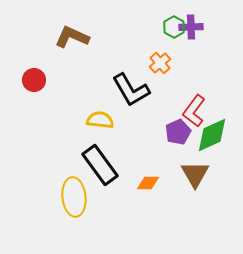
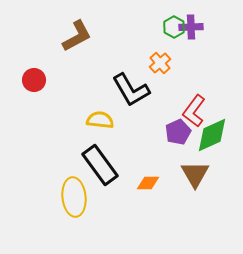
brown L-shape: moved 5 px right, 1 px up; rotated 128 degrees clockwise
